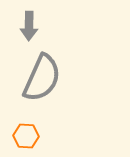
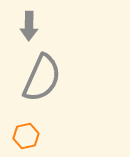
orange hexagon: rotated 15 degrees counterclockwise
